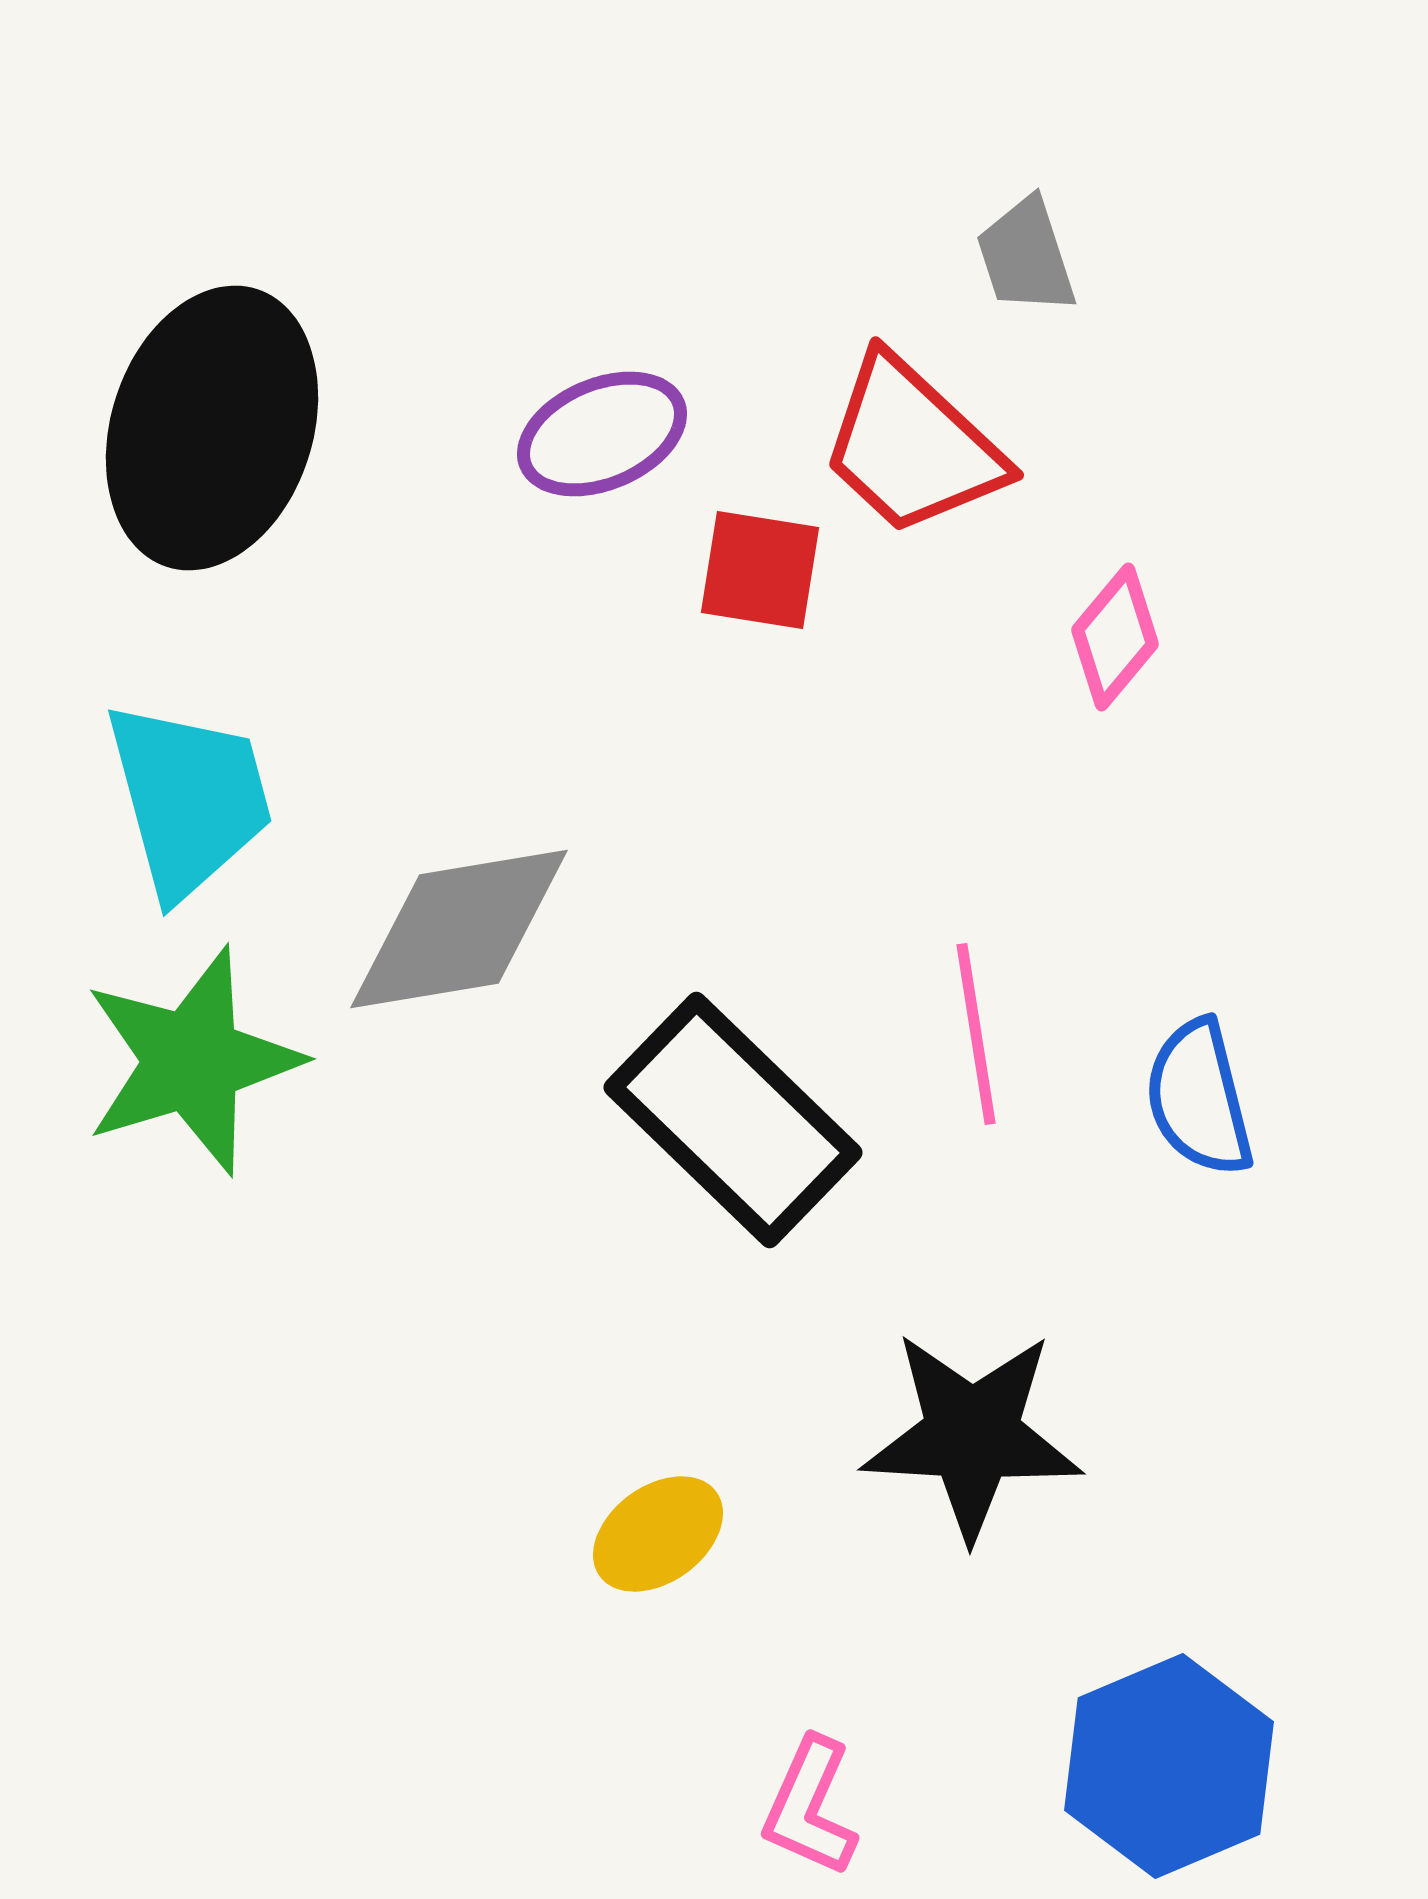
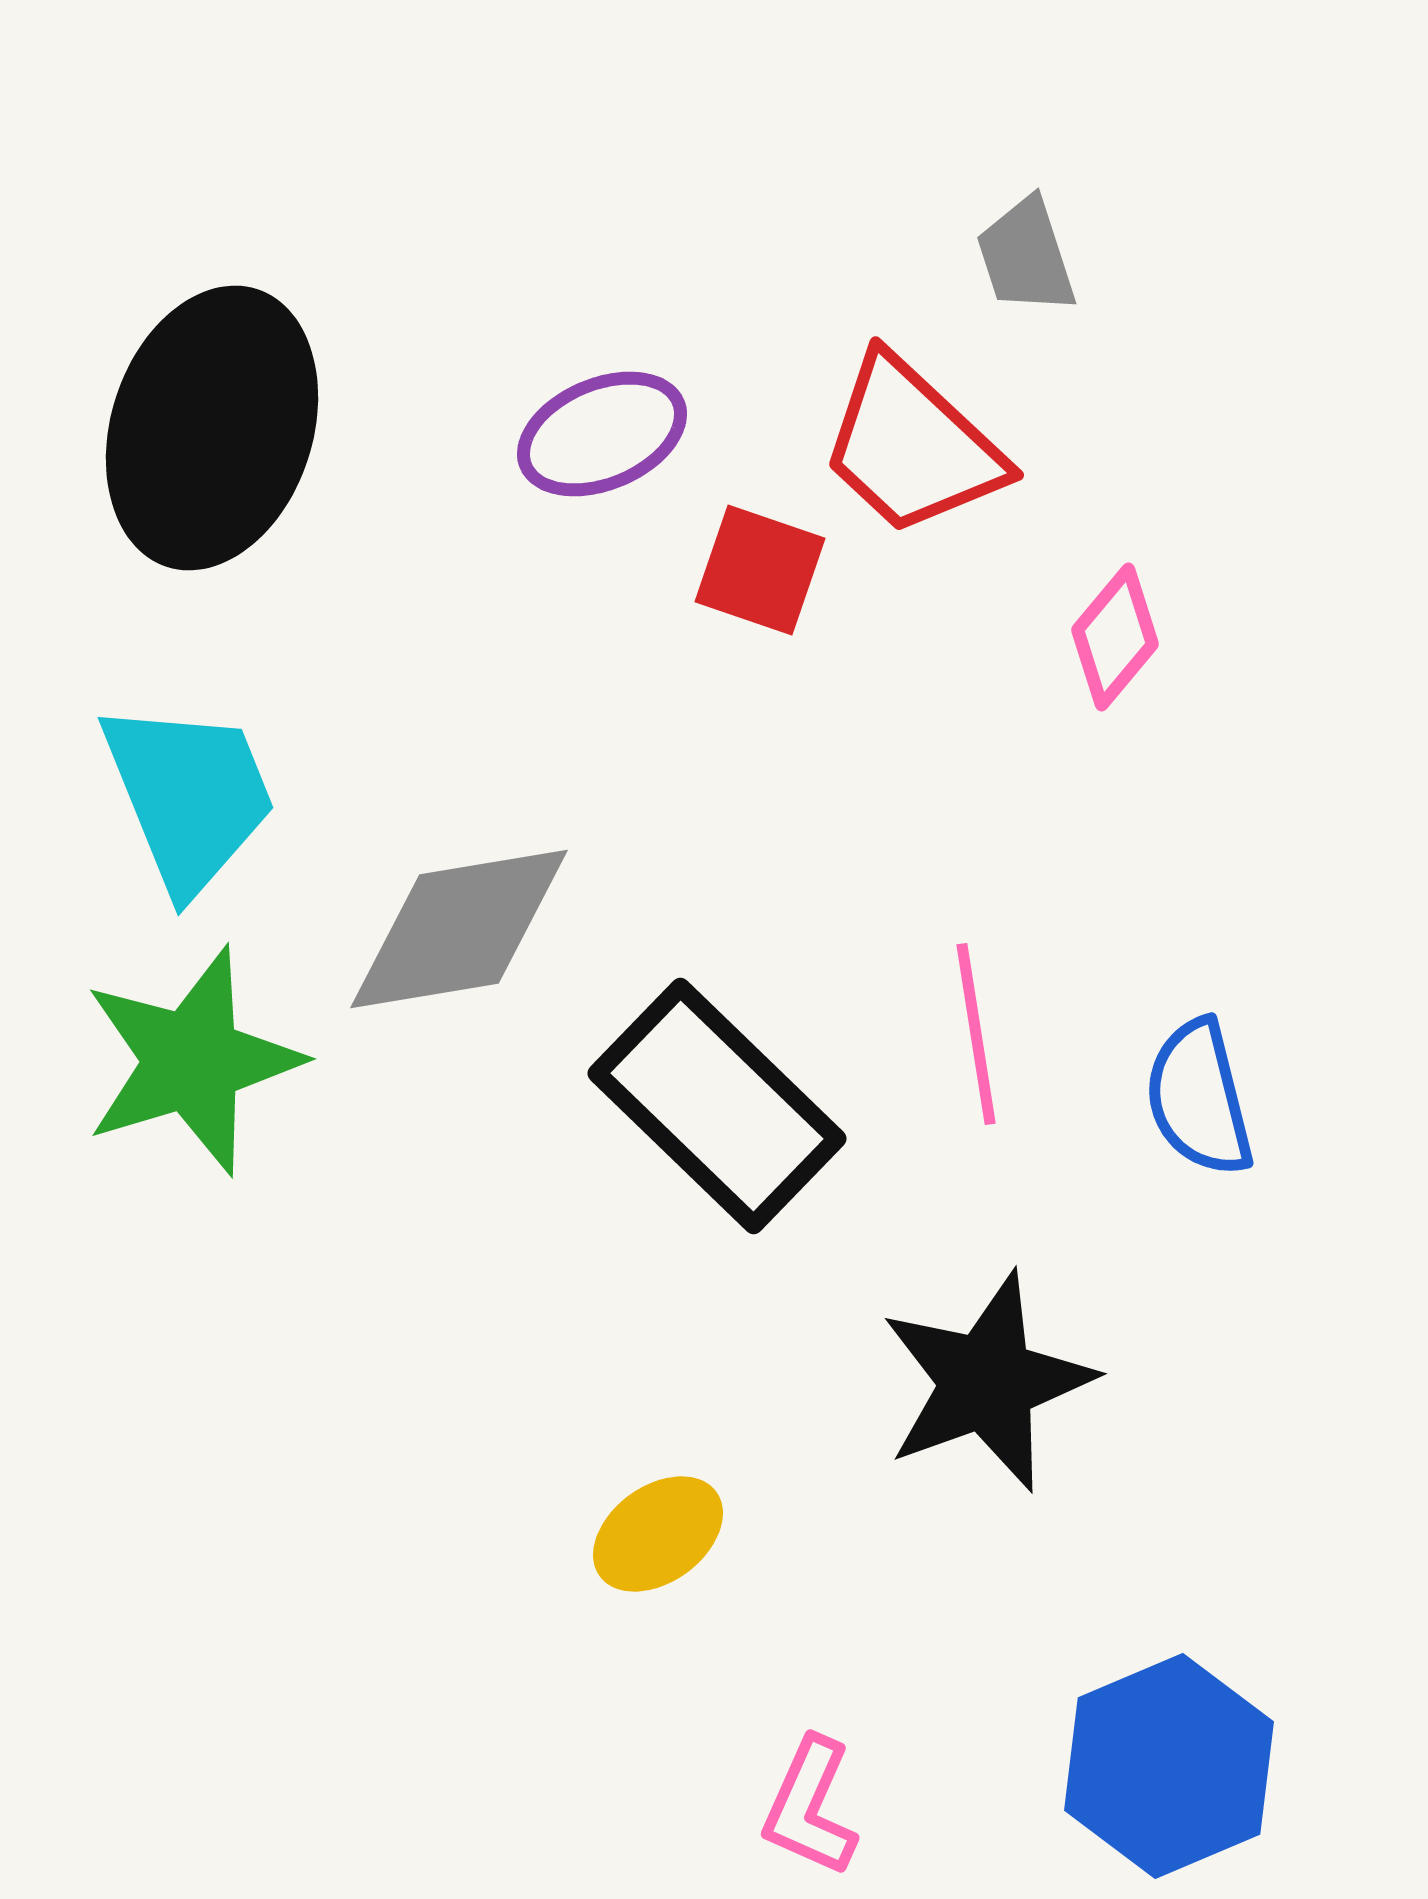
red square: rotated 10 degrees clockwise
cyan trapezoid: moved 3 px up; rotated 7 degrees counterclockwise
black rectangle: moved 16 px left, 14 px up
black star: moved 15 px right, 53 px up; rotated 23 degrees counterclockwise
